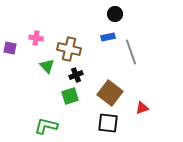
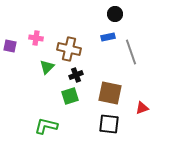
purple square: moved 2 px up
green triangle: moved 1 px down; rotated 28 degrees clockwise
brown square: rotated 25 degrees counterclockwise
black square: moved 1 px right, 1 px down
